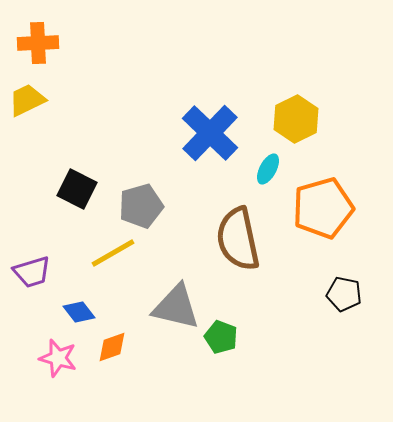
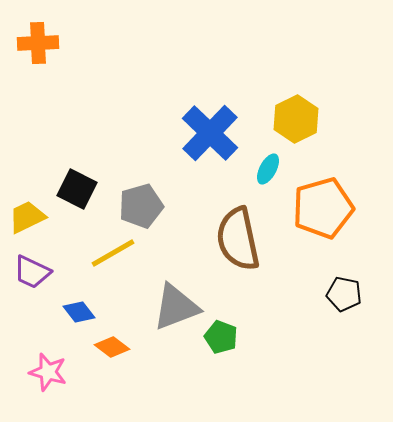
yellow trapezoid: moved 117 px down
purple trapezoid: rotated 42 degrees clockwise
gray triangle: rotated 34 degrees counterclockwise
orange diamond: rotated 56 degrees clockwise
pink star: moved 10 px left, 14 px down
